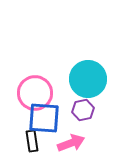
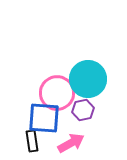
pink circle: moved 22 px right
pink arrow: rotated 8 degrees counterclockwise
